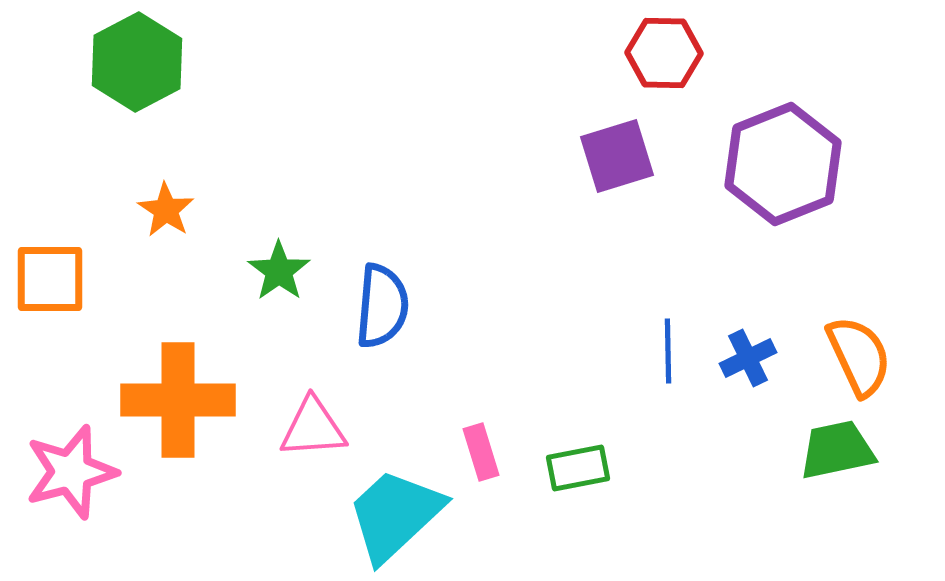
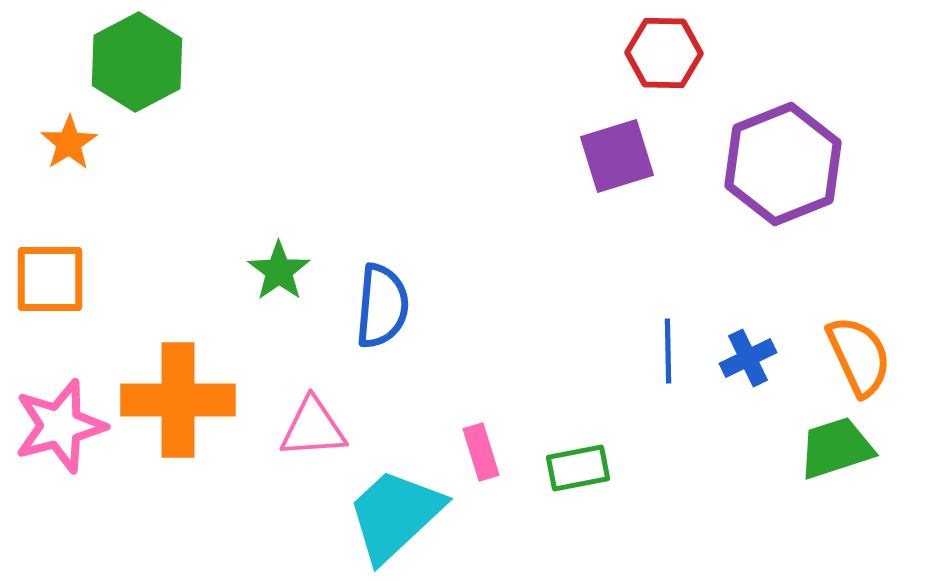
orange star: moved 97 px left, 67 px up; rotated 6 degrees clockwise
green trapezoid: moved 1 px left, 2 px up; rotated 6 degrees counterclockwise
pink star: moved 11 px left, 46 px up
